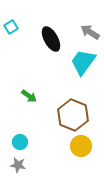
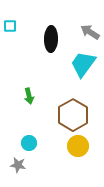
cyan square: moved 1 px left, 1 px up; rotated 32 degrees clockwise
black ellipse: rotated 30 degrees clockwise
cyan trapezoid: moved 2 px down
green arrow: rotated 42 degrees clockwise
brown hexagon: rotated 8 degrees clockwise
cyan circle: moved 9 px right, 1 px down
yellow circle: moved 3 px left
